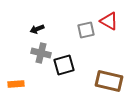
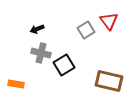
red triangle: rotated 24 degrees clockwise
gray square: rotated 18 degrees counterclockwise
black square: rotated 15 degrees counterclockwise
orange rectangle: rotated 14 degrees clockwise
